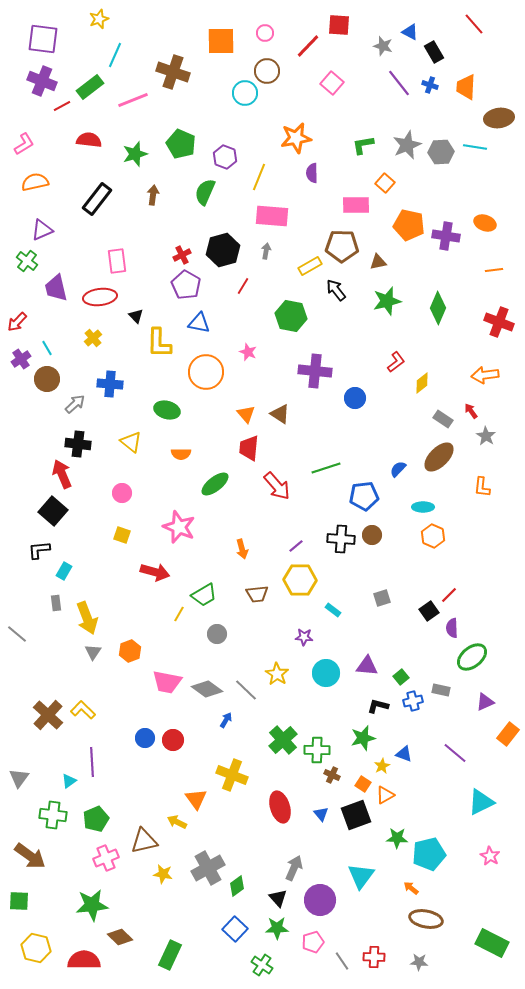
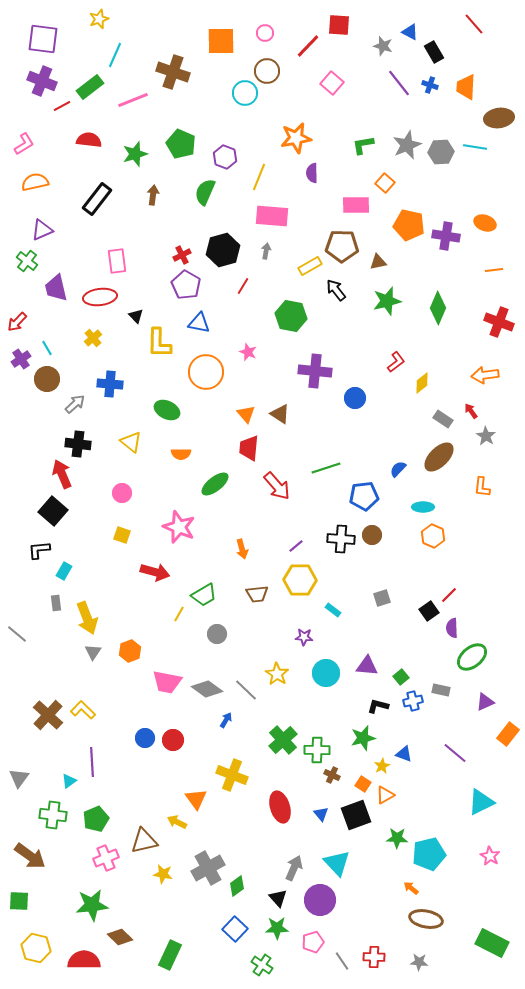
green ellipse at (167, 410): rotated 10 degrees clockwise
cyan triangle at (361, 876): moved 24 px left, 13 px up; rotated 20 degrees counterclockwise
